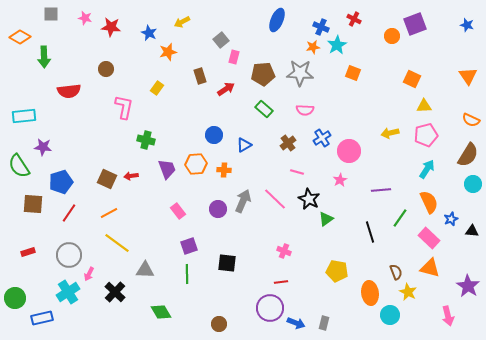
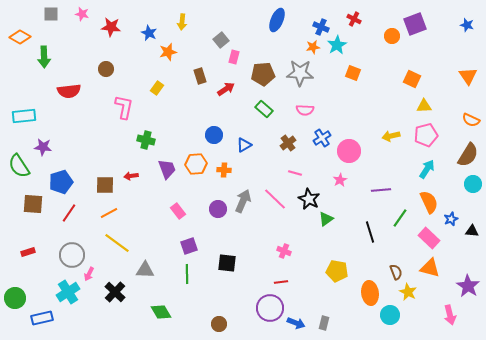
pink star at (85, 18): moved 3 px left, 4 px up
yellow arrow at (182, 22): rotated 56 degrees counterclockwise
yellow arrow at (390, 133): moved 1 px right, 3 px down
pink line at (297, 172): moved 2 px left, 1 px down
brown square at (107, 179): moved 2 px left, 6 px down; rotated 24 degrees counterclockwise
gray circle at (69, 255): moved 3 px right
pink arrow at (448, 316): moved 2 px right, 1 px up
